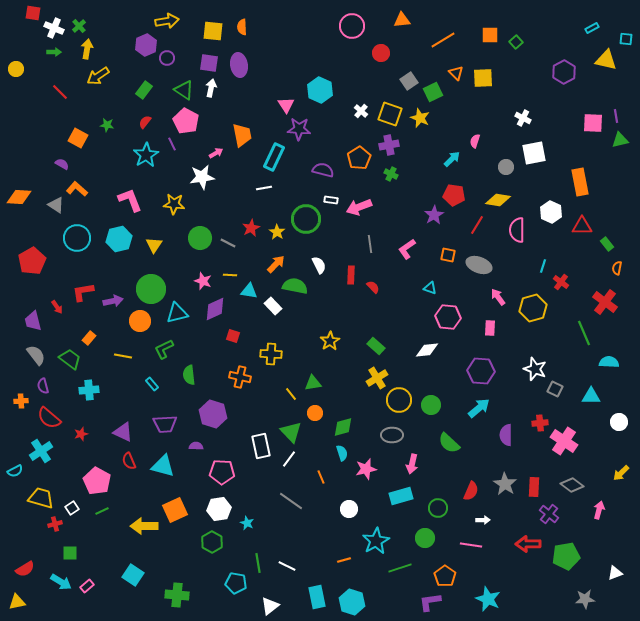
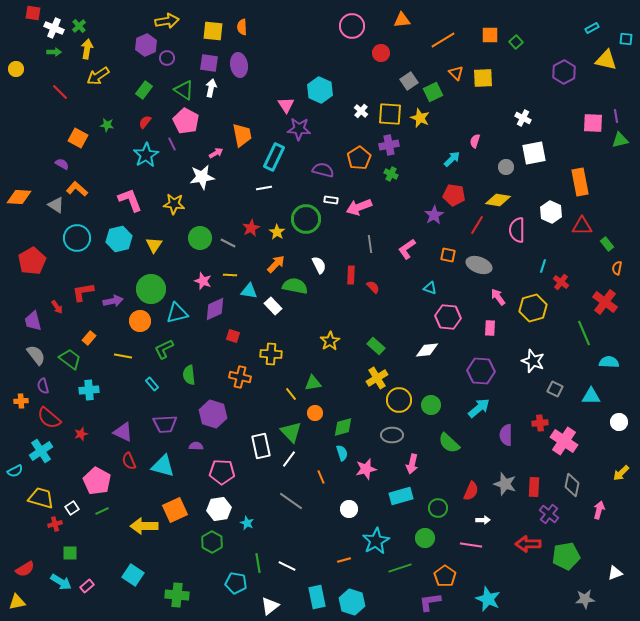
yellow square at (390, 114): rotated 15 degrees counterclockwise
white star at (535, 369): moved 2 px left, 8 px up
gray star at (505, 484): rotated 15 degrees counterclockwise
gray diamond at (572, 485): rotated 65 degrees clockwise
